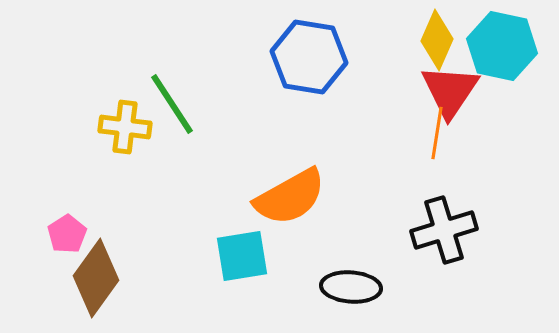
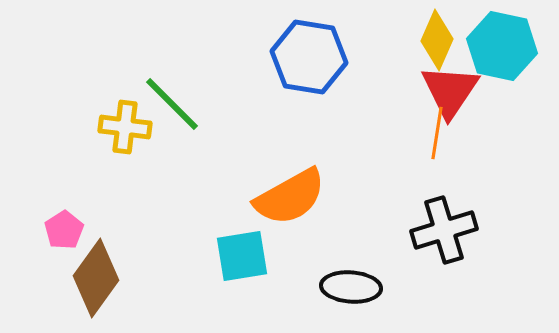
green line: rotated 12 degrees counterclockwise
pink pentagon: moved 3 px left, 4 px up
